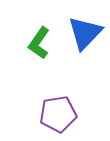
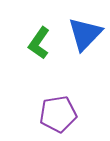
blue triangle: moved 1 px down
